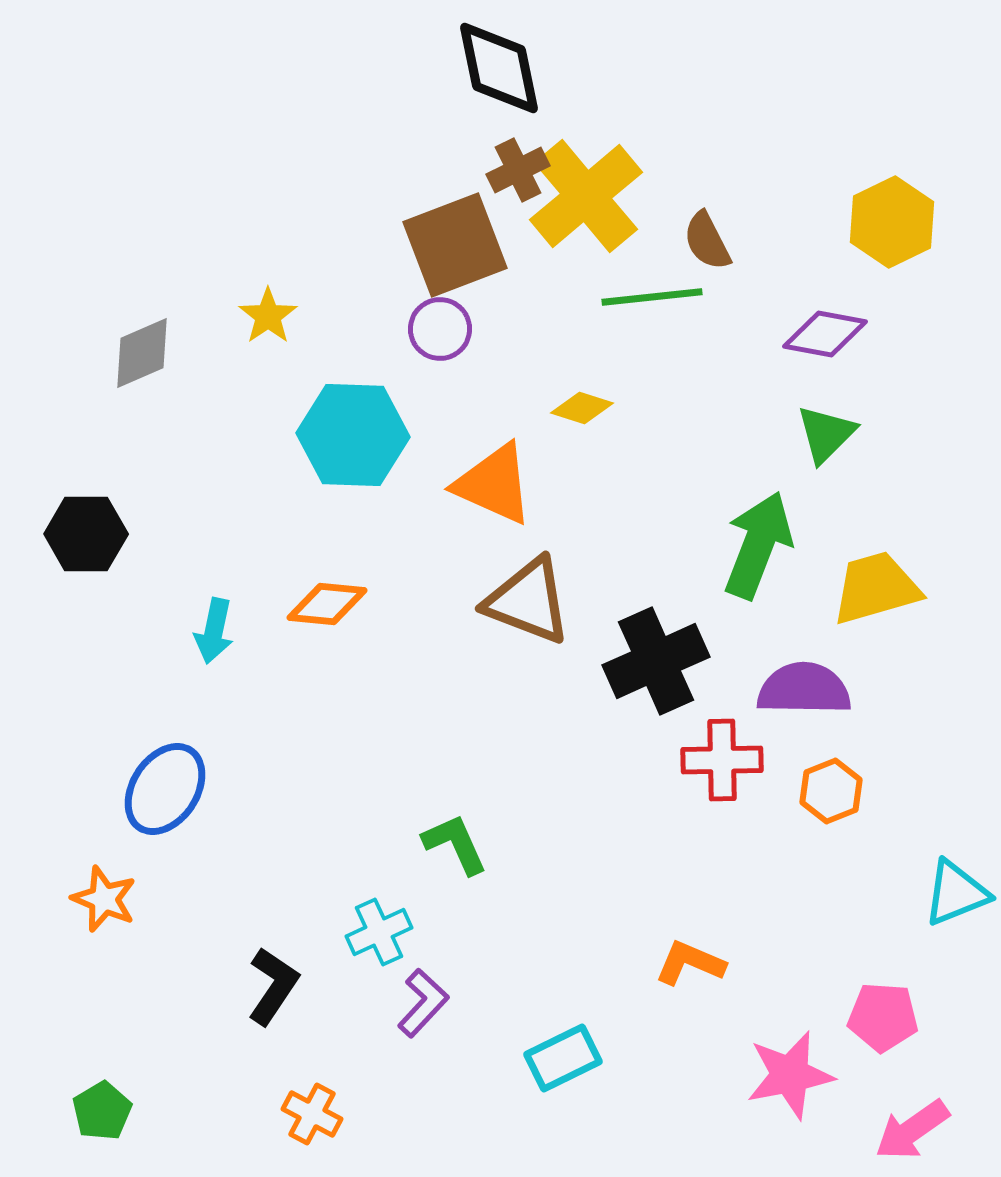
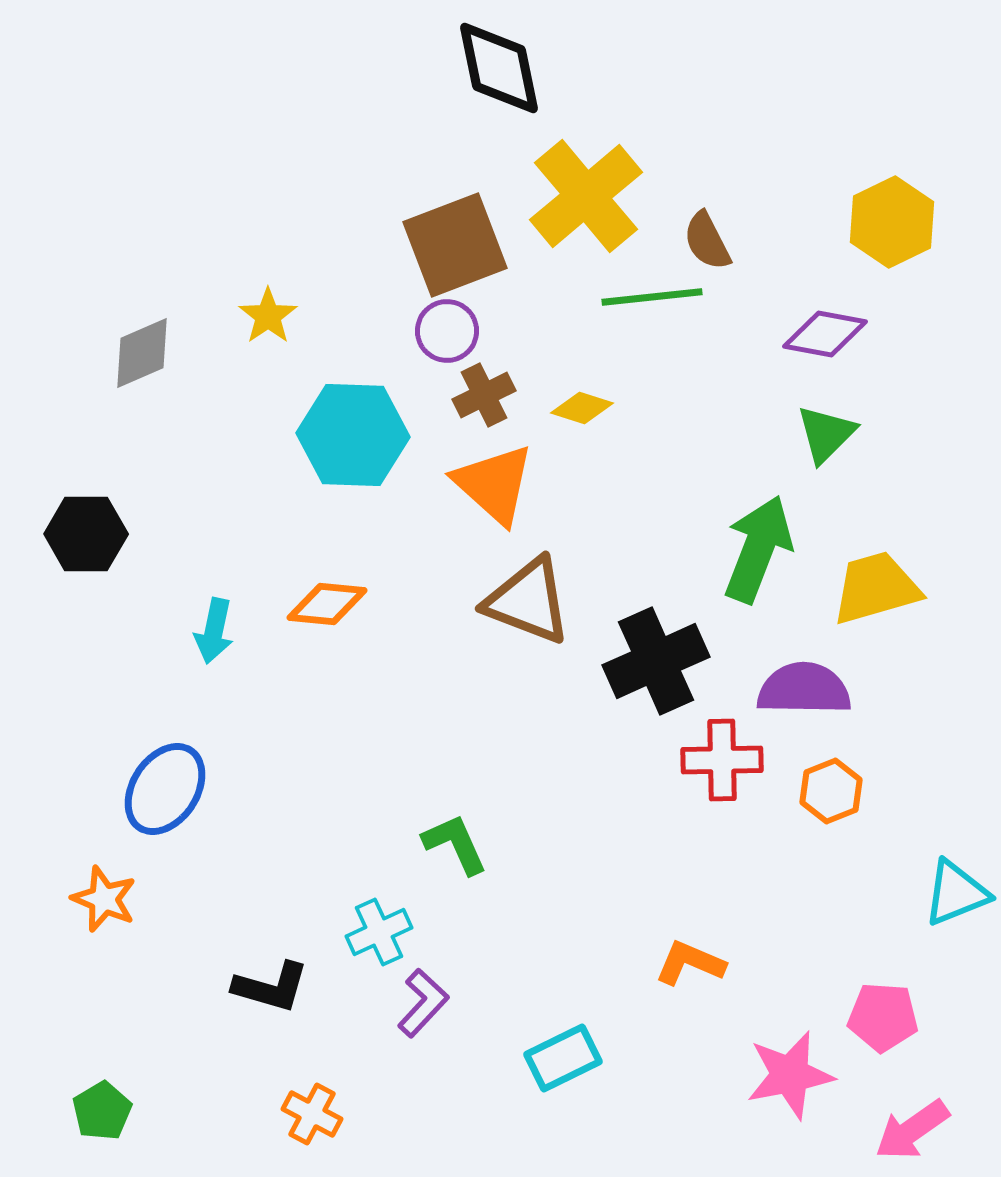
brown cross: moved 34 px left, 225 px down
purple circle: moved 7 px right, 2 px down
orange triangle: rotated 18 degrees clockwise
green arrow: moved 4 px down
black L-shape: moved 2 px left, 1 px down; rotated 72 degrees clockwise
